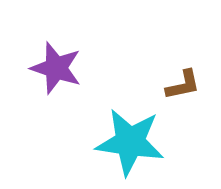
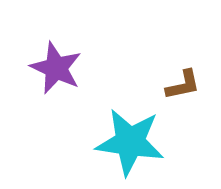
purple star: rotated 6 degrees clockwise
